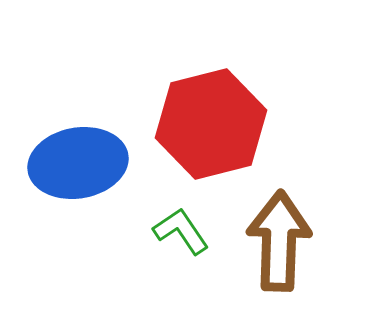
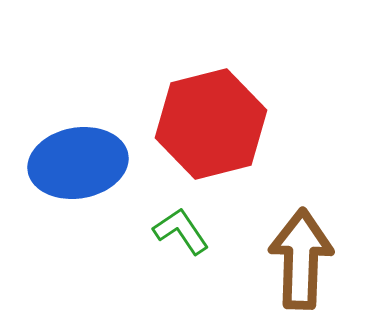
brown arrow: moved 22 px right, 18 px down
